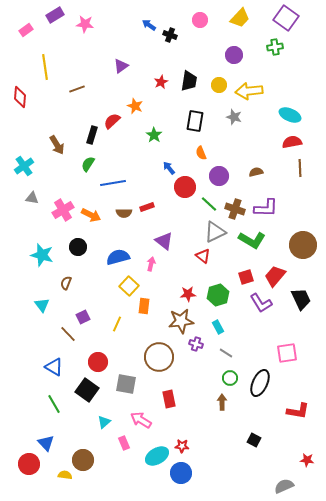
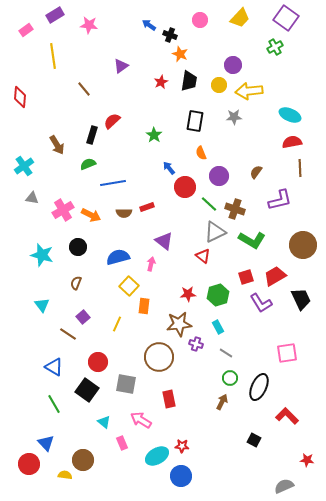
pink star at (85, 24): moved 4 px right, 1 px down
green cross at (275, 47): rotated 21 degrees counterclockwise
purple circle at (234, 55): moved 1 px left, 10 px down
yellow line at (45, 67): moved 8 px right, 11 px up
brown line at (77, 89): moved 7 px right; rotated 70 degrees clockwise
orange star at (135, 106): moved 45 px right, 52 px up
gray star at (234, 117): rotated 21 degrees counterclockwise
green semicircle at (88, 164): rotated 35 degrees clockwise
brown semicircle at (256, 172): rotated 40 degrees counterclockwise
purple L-shape at (266, 208): moved 14 px right, 8 px up; rotated 15 degrees counterclockwise
red trapezoid at (275, 276): rotated 20 degrees clockwise
brown semicircle at (66, 283): moved 10 px right
purple square at (83, 317): rotated 16 degrees counterclockwise
brown star at (181, 321): moved 2 px left, 3 px down
brown line at (68, 334): rotated 12 degrees counterclockwise
black ellipse at (260, 383): moved 1 px left, 4 px down
brown arrow at (222, 402): rotated 28 degrees clockwise
red L-shape at (298, 411): moved 11 px left, 5 px down; rotated 145 degrees counterclockwise
cyan triangle at (104, 422): rotated 40 degrees counterclockwise
pink rectangle at (124, 443): moved 2 px left
blue circle at (181, 473): moved 3 px down
